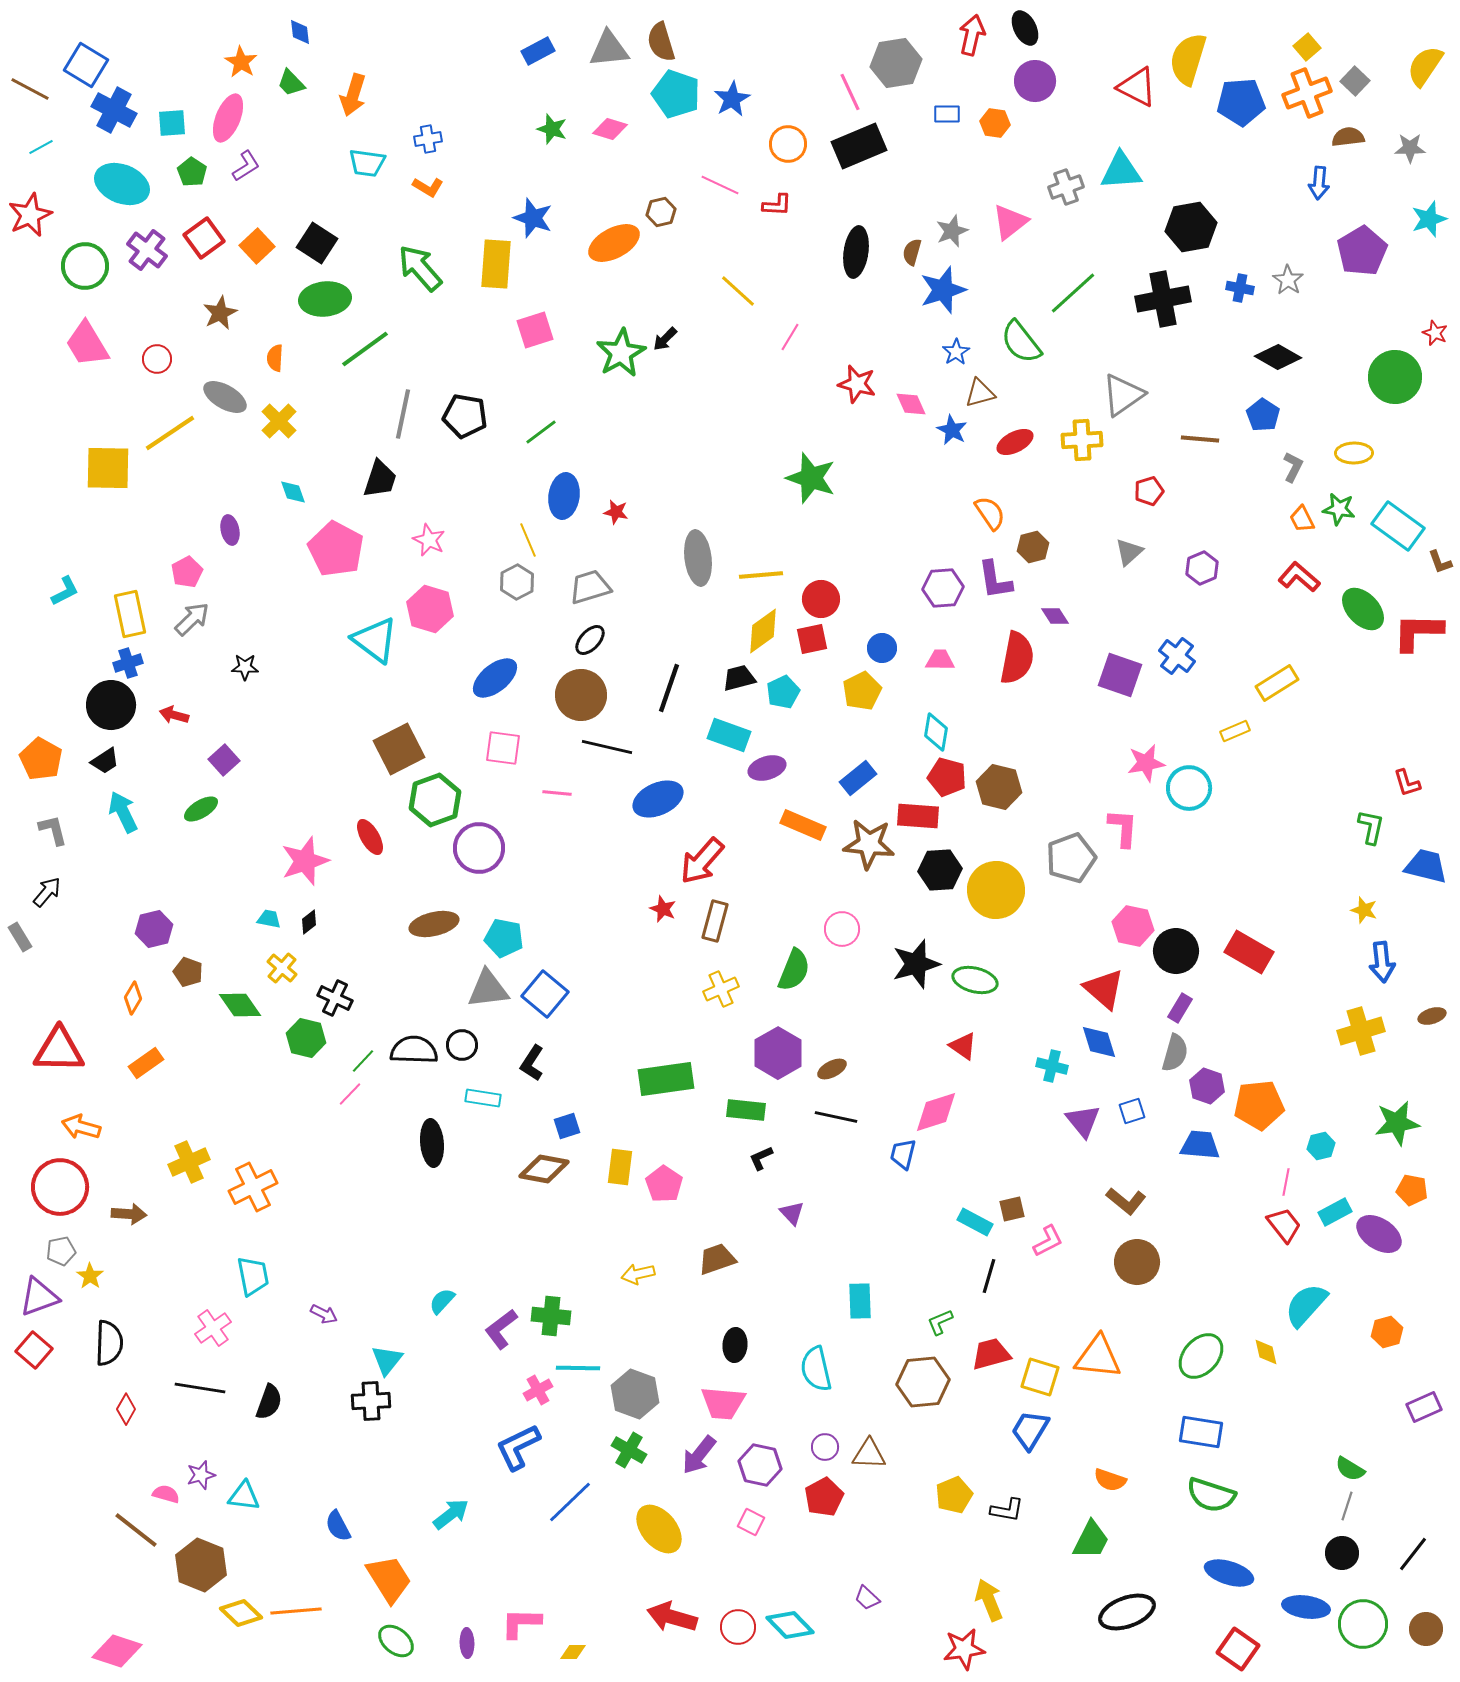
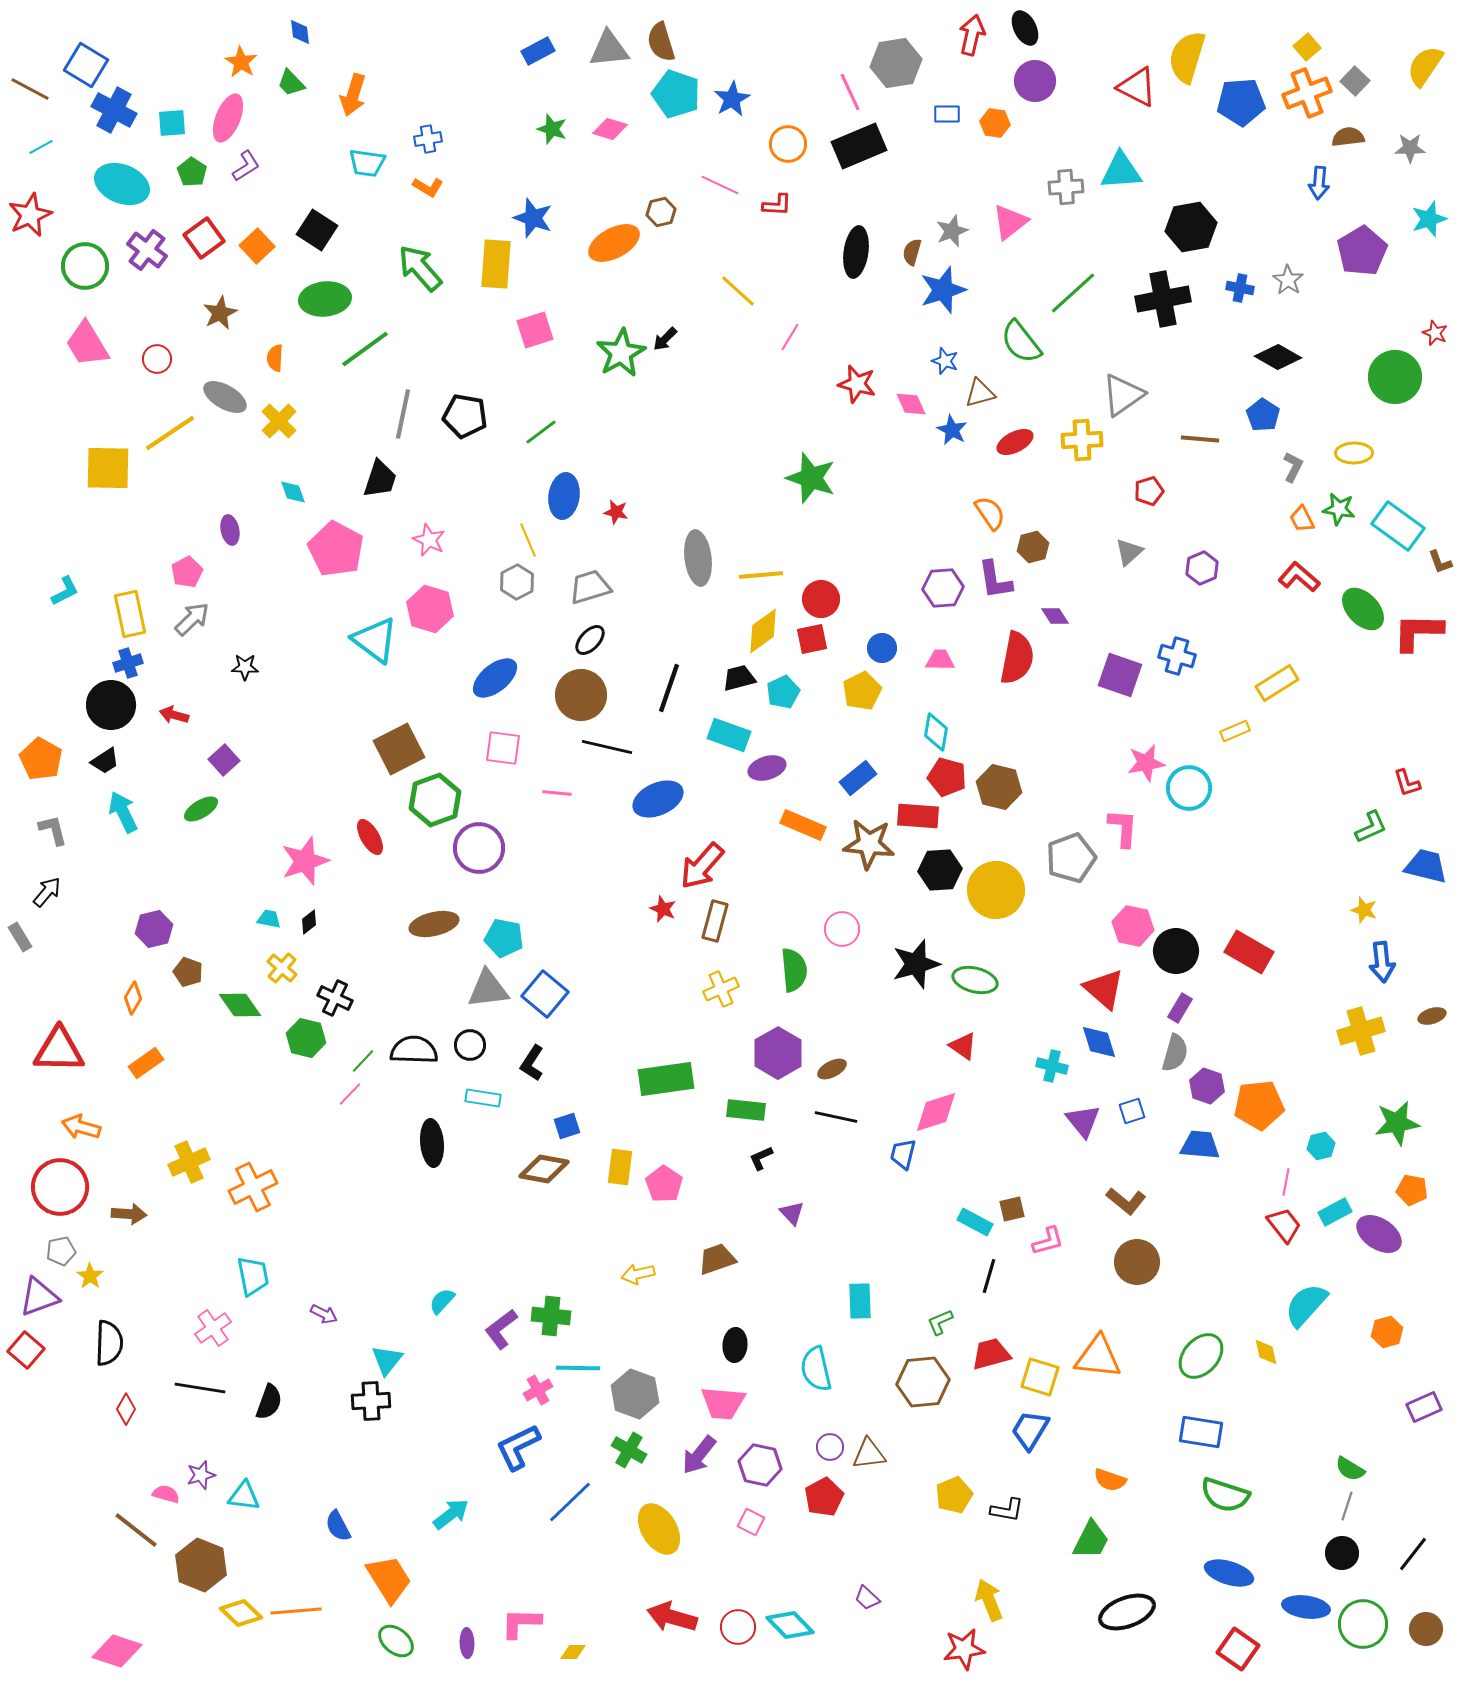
yellow semicircle at (1188, 59): moved 1 px left, 2 px up
gray cross at (1066, 187): rotated 16 degrees clockwise
black square at (317, 243): moved 13 px up
blue star at (956, 352): moved 11 px left, 9 px down; rotated 20 degrees counterclockwise
blue cross at (1177, 656): rotated 21 degrees counterclockwise
green L-shape at (1371, 827): rotated 54 degrees clockwise
red arrow at (702, 861): moved 5 px down
green semicircle at (794, 970): rotated 27 degrees counterclockwise
black circle at (462, 1045): moved 8 px right
pink L-shape at (1048, 1241): rotated 12 degrees clockwise
red square at (34, 1350): moved 8 px left
purple circle at (825, 1447): moved 5 px right
brown triangle at (869, 1454): rotated 9 degrees counterclockwise
green semicircle at (1211, 1495): moved 14 px right
yellow ellipse at (659, 1529): rotated 9 degrees clockwise
